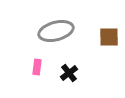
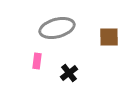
gray ellipse: moved 1 px right, 3 px up
pink rectangle: moved 6 px up
